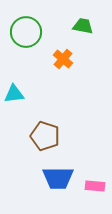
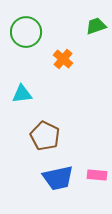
green trapezoid: moved 13 px right; rotated 30 degrees counterclockwise
cyan triangle: moved 8 px right
brown pentagon: rotated 8 degrees clockwise
blue trapezoid: rotated 12 degrees counterclockwise
pink rectangle: moved 2 px right, 11 px up
